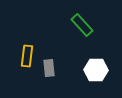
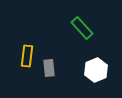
green rectangle: moved 3 px down
white hexagon: rotated 25 degrees counterclockwise
